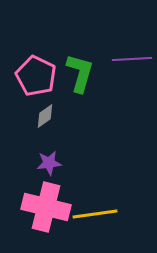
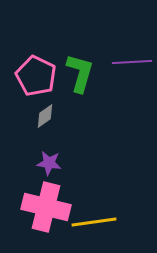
purple line: moved 3 px down
purple star: rotated 15 degrees clockwise
yellow line: moved 1 px left, 8 px down
